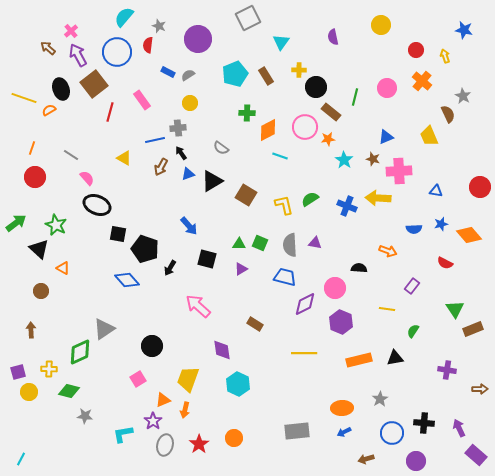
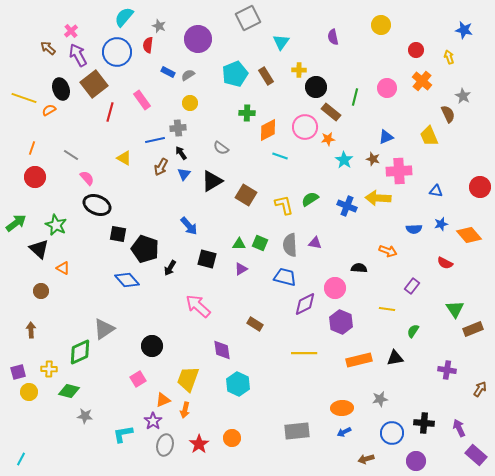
yellow arrow at (445, 56): moved 4 px right, 1 px down
blue triangle at (188, 174): moved 4 px left; rotated 32 degrees counterclockwise
brown arrow at (480, 389): rotated 56 degrees counterclockwise
gray star at (380, 399): rotated 21 degrees clockwise
orange circle at (234, 438): moved 2 px left
